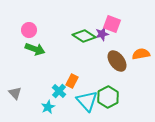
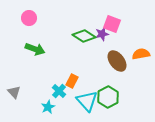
pink circle: moved 12 px up
gray triangle: moved 1 px left, 1 px up
